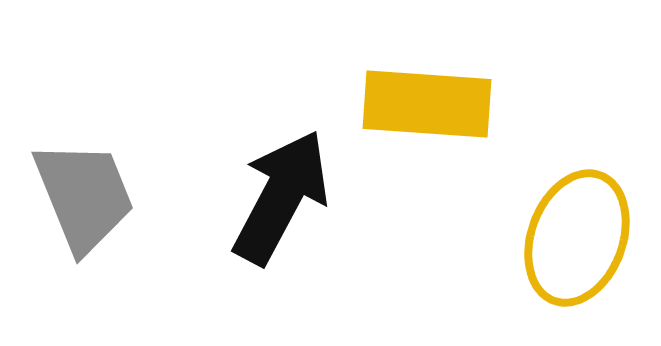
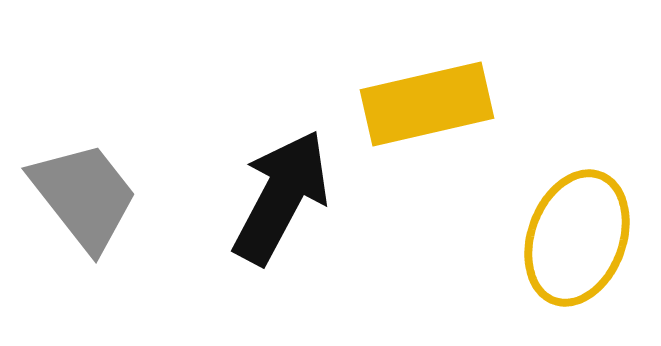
yellow rectangle: rotated 17 degrees counterclockwise
gray trapezoid: rotated 16 degrees counterclockwise
